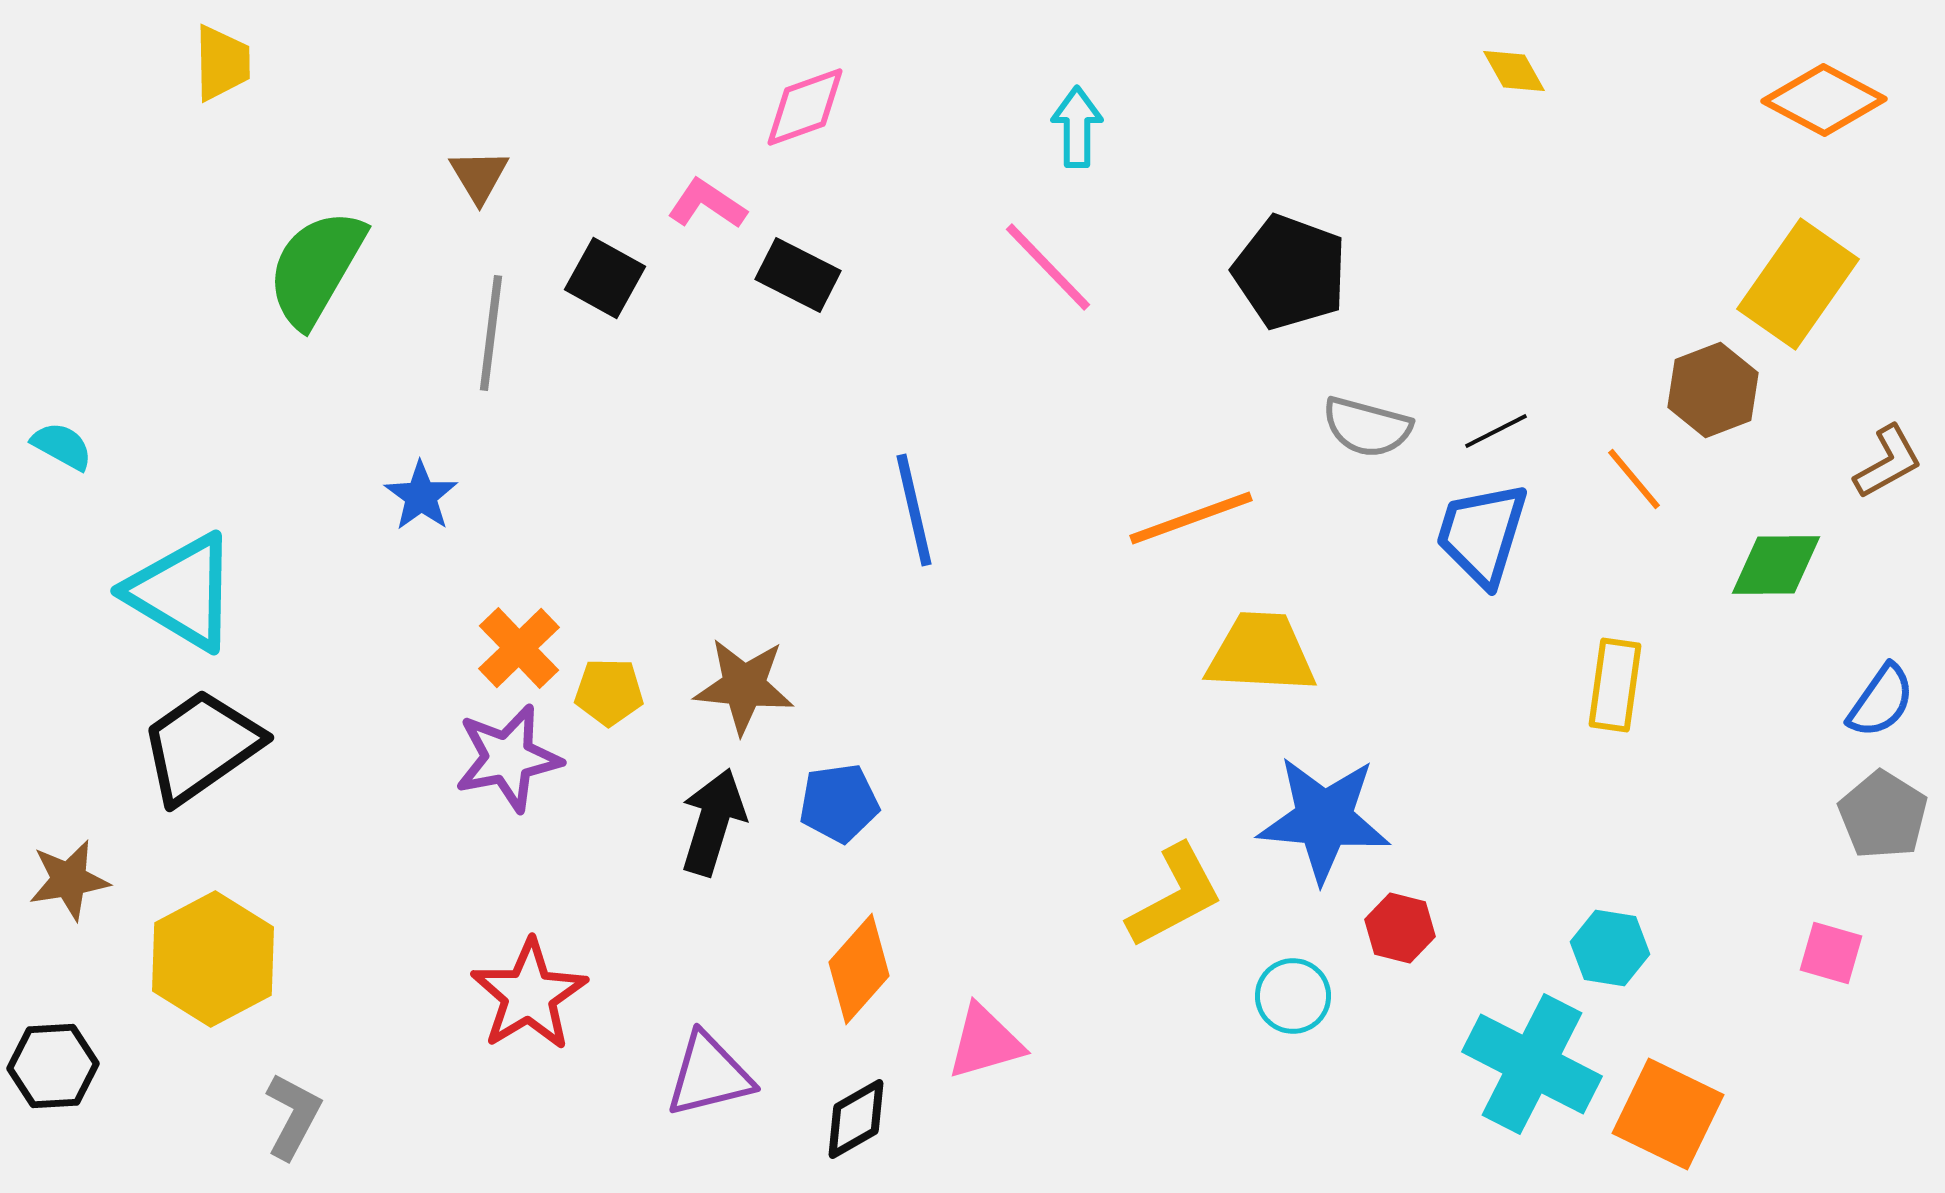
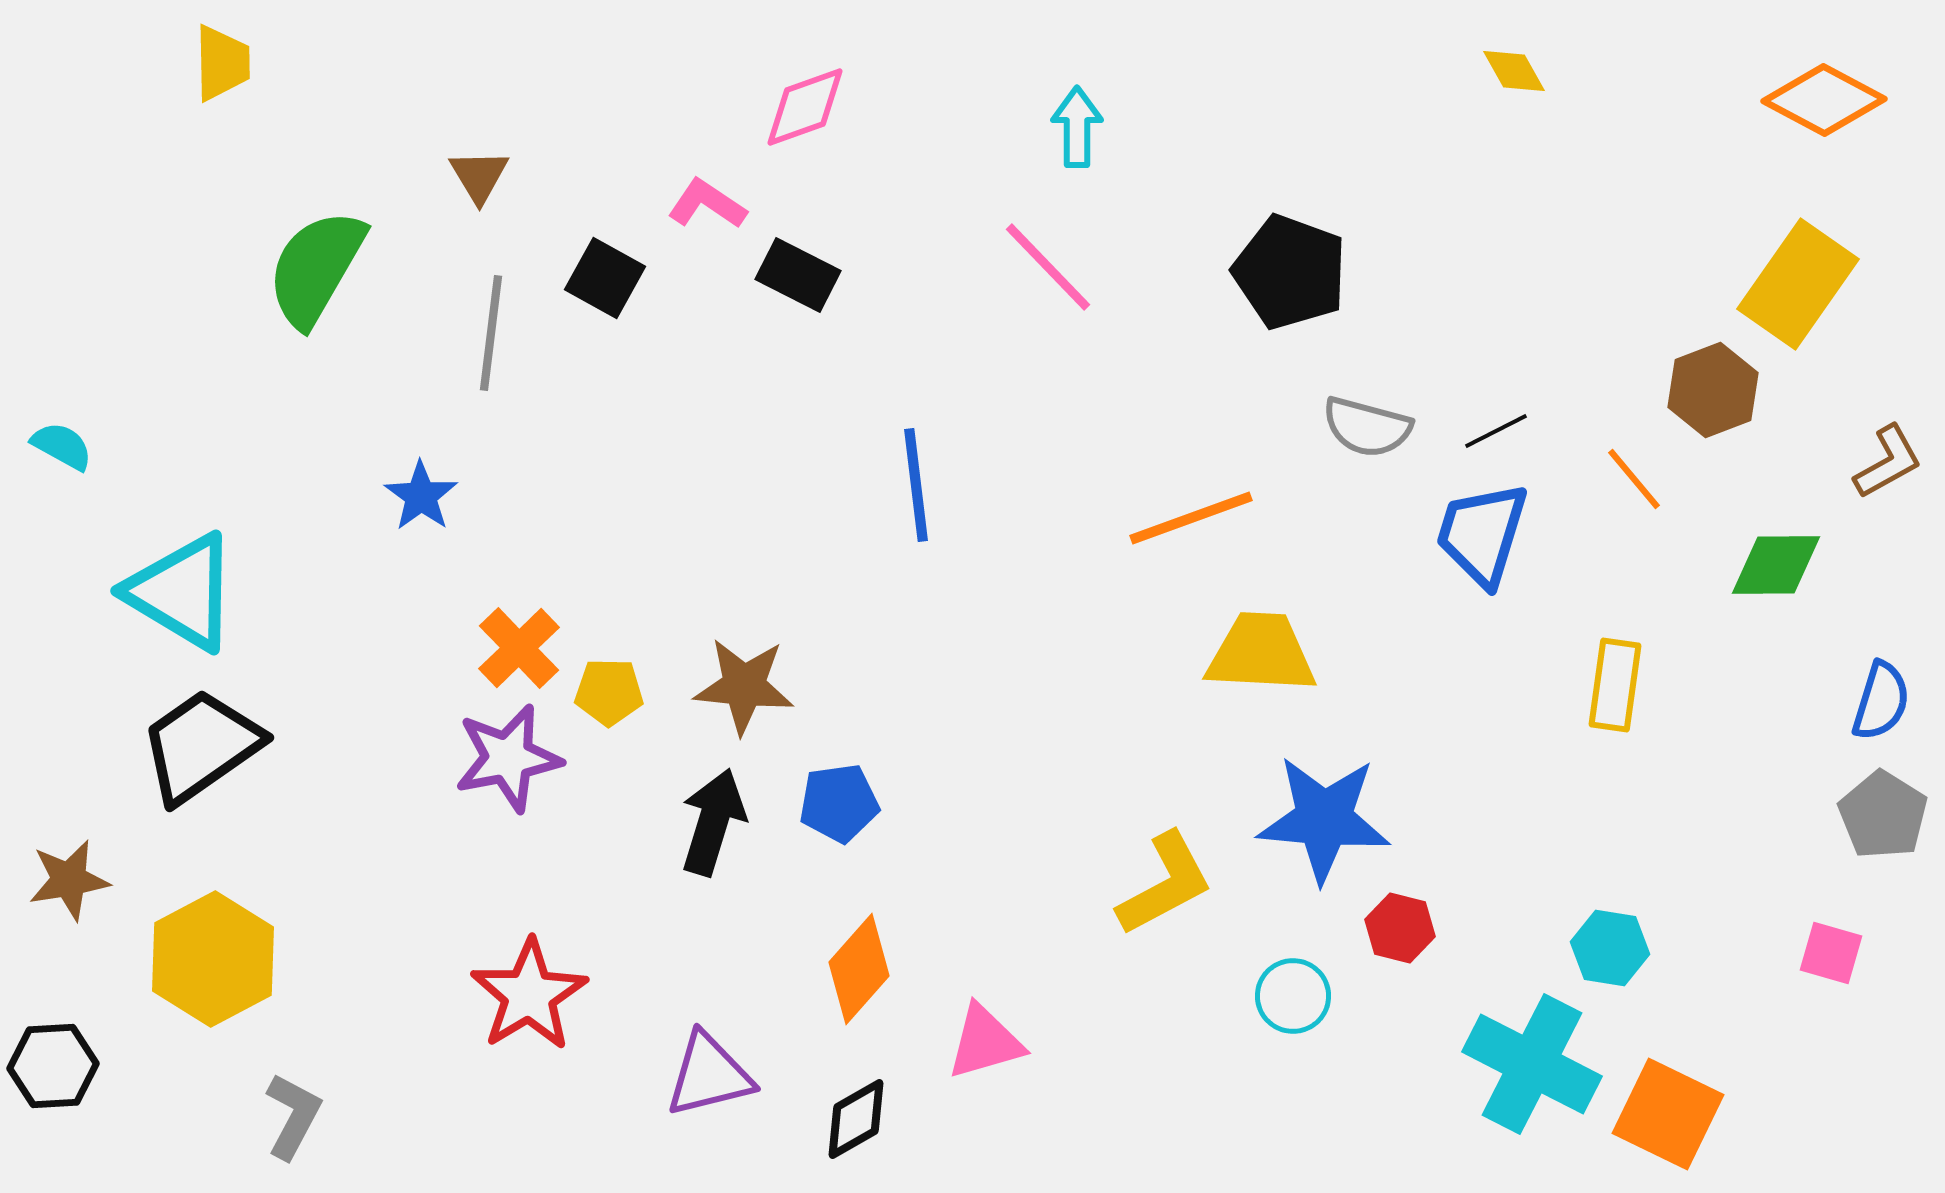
blue line at (914, 510): moved 2 px right, 25 px up; rotated 6 degrees clockwise
blue semicircle at (1881, 701): rotated 18 degrees counterclockwise
yellow L-shape at (1175, 896): moved 10 px left, 12 px up
